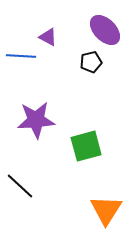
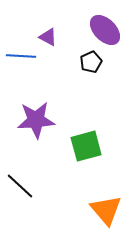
black pentagon: rotated 10 degrees counterclockwise
orange triangle: rotated 12 degrees counterclockwise
